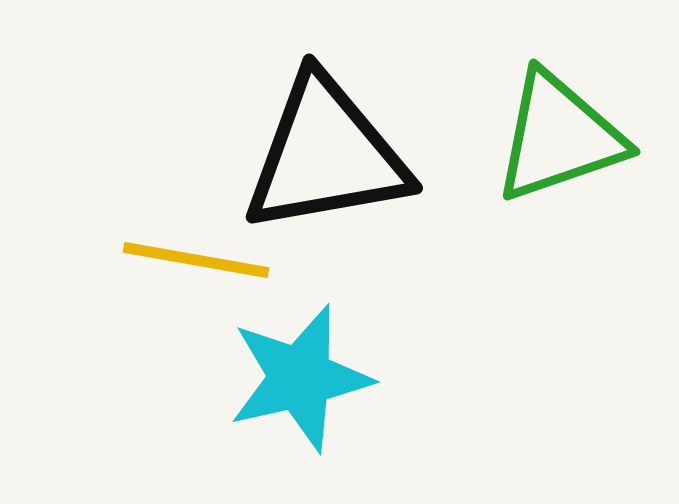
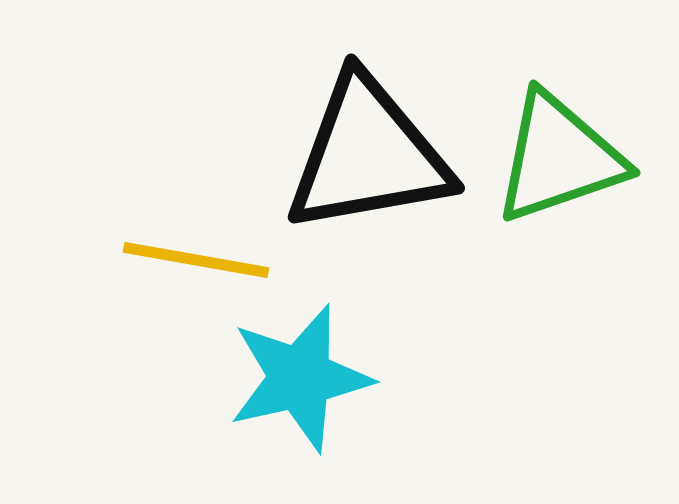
green triangle: moved 21 px down
black triangle: moved 42 px right
